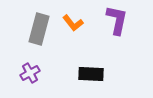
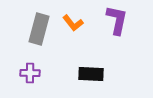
purple cross: rotated 30 degrees clockwise
